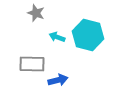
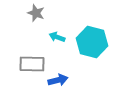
cyan hexagon: moved 4 px right, 7 px down
